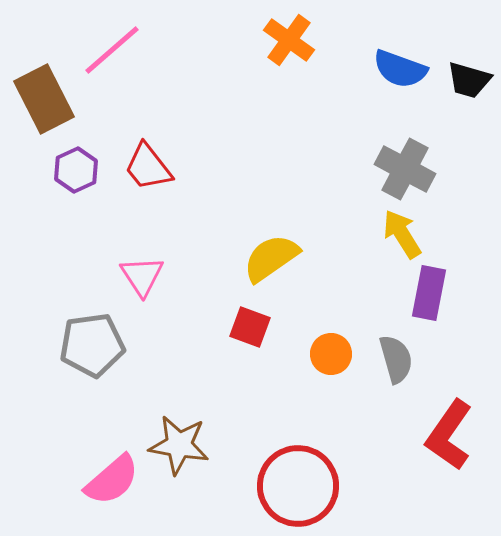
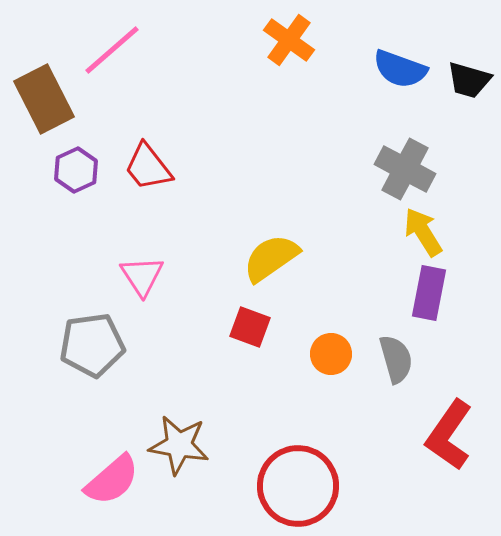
yellow arrow: moved 21 px right, 2 px up
